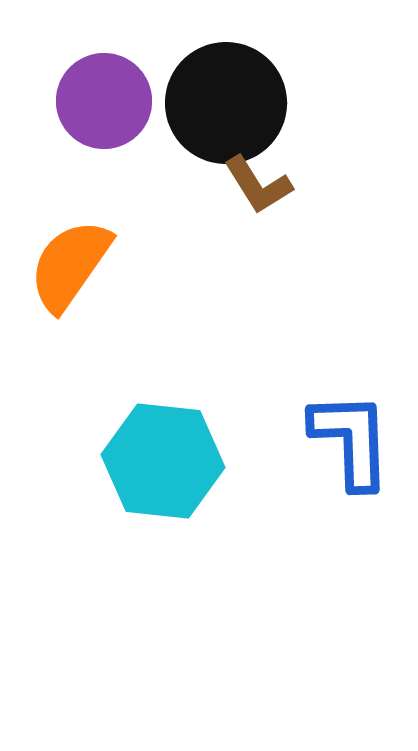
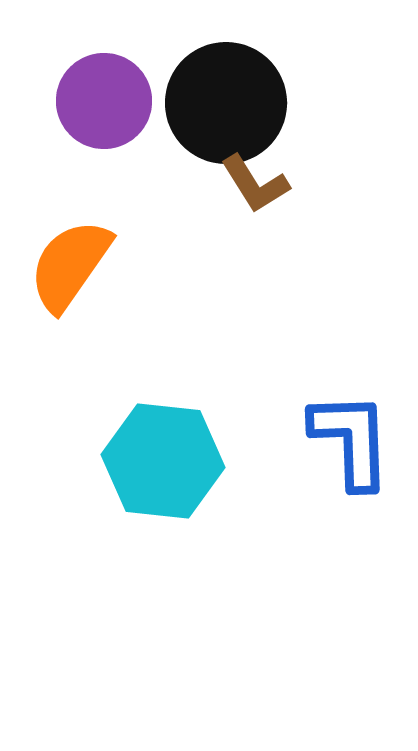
brown L-shape: moved 3 px left, 1 px up
